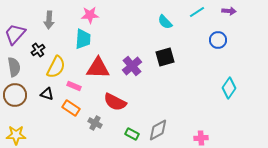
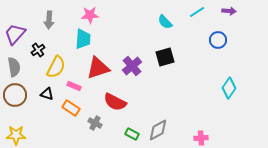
red triangle: rotated 20 degrees counterclockwise
